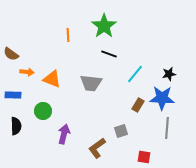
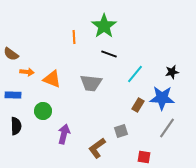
orange line: moved 6 px right, 2 px down
black star: moved 3 px right, 2 px up
gray line: rotated 30 degrees clockwise
